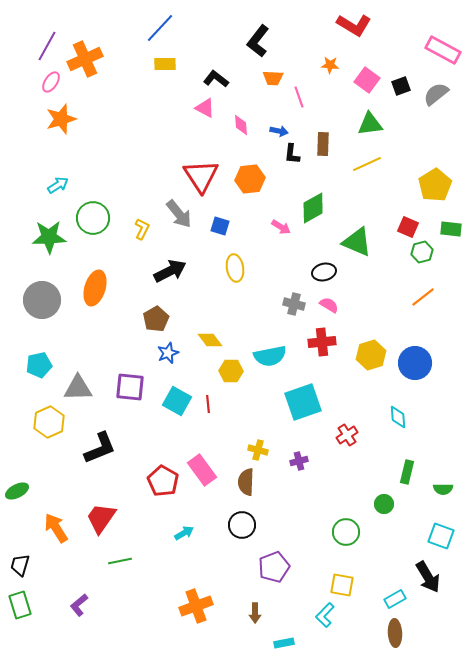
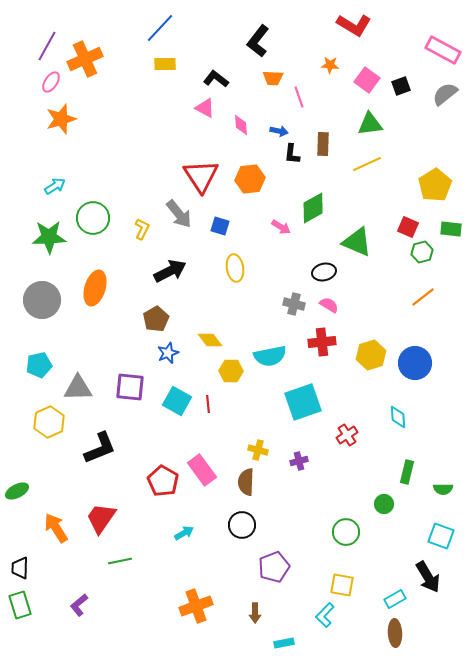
gray semicircle at (436, 94): moved 9 px right
cyan arrow at (58, 185): moved 3 px left, 1 px down
black trapezoid at (20, 565): moved 3 px down; rotated 15 degrees counterclockwise
